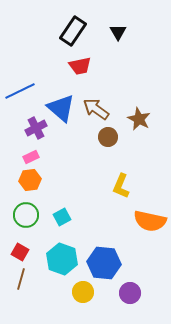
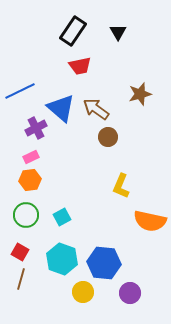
brown star: moved 1 px right, 25 px up; rotated 30 degrees clockwise
